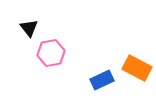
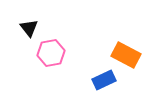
orange rectangle: moved 11 px left, 13 px up
blue rectangle: moved 2 px right
